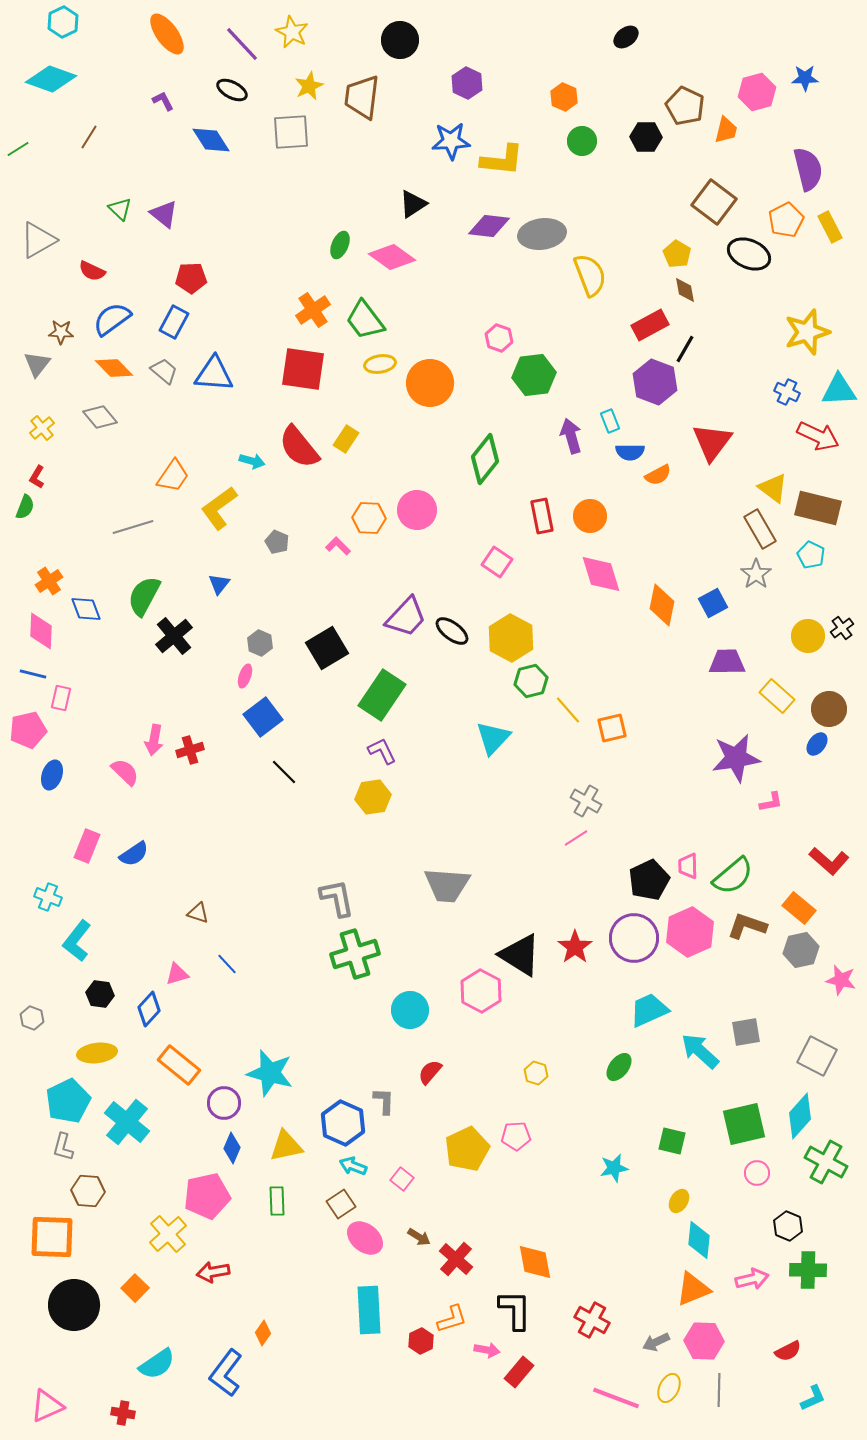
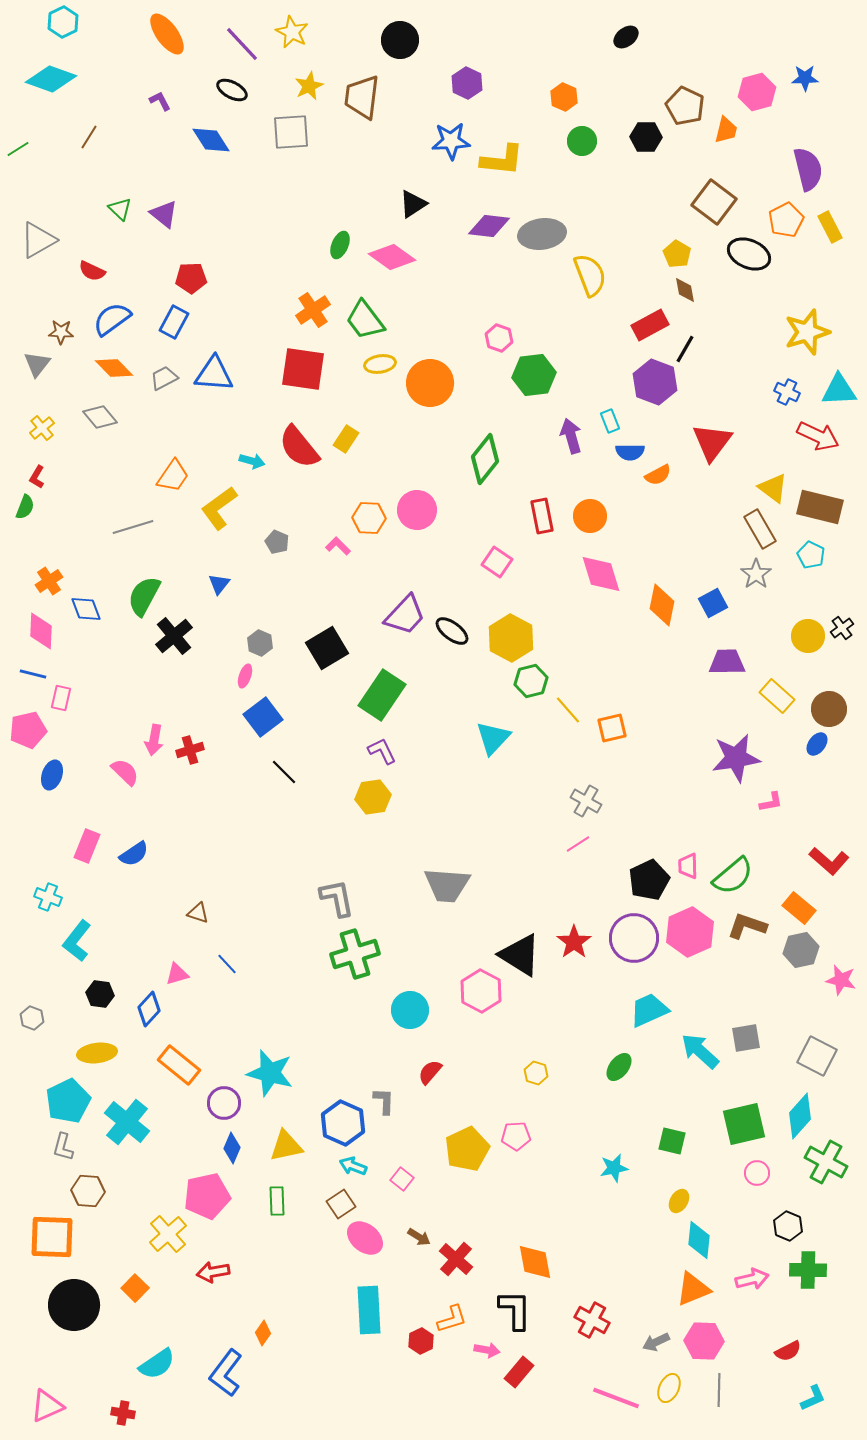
purple L-shape at (163, 101): moved 3 px left
gray trapezoid at (164, 371): moved 7 px down; rotated 68 degrees counterclockwise
brown rectangle at (818, 508): moved 2 px right, 1 px up
purple trapezoid at (406, 617): moved 1 px left, 2 px up
pink line at (576, 838): moved 2 px right, 6 px down
red star at (575, 947): moved 1 px left, 5 px up
gray square at (746, 1032): moved 6 px down
